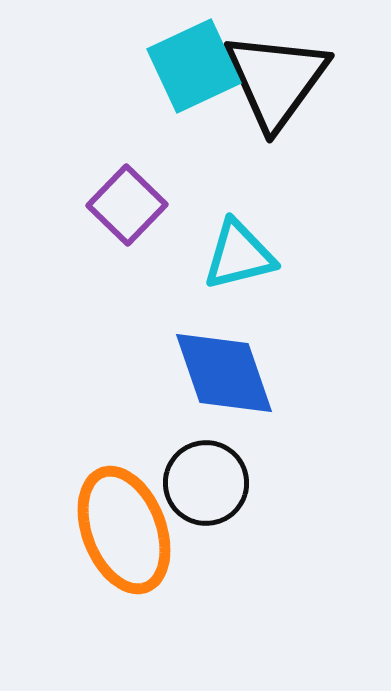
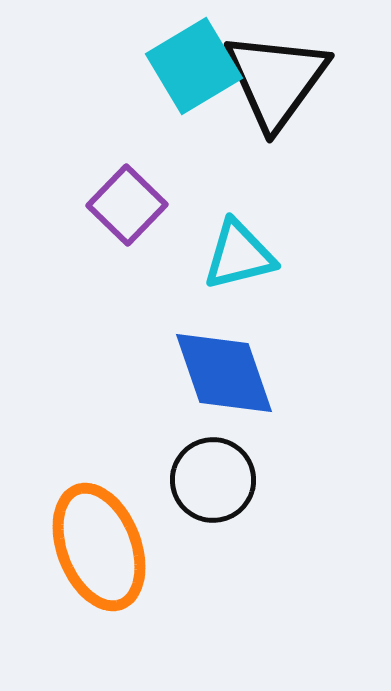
cyan square: rotated 6 degrees counterclockwise
black circle: moved 7 px right, 3 px up
orange ellipse: moved 25 px left, 17 px down
